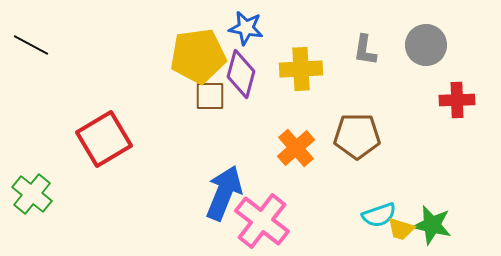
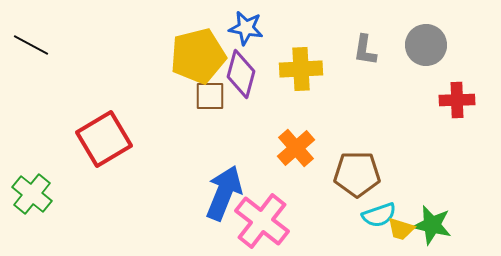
yellow pentagon: rotated 6 degrees counterclockwise
brown pentagon: moved 38 px down
